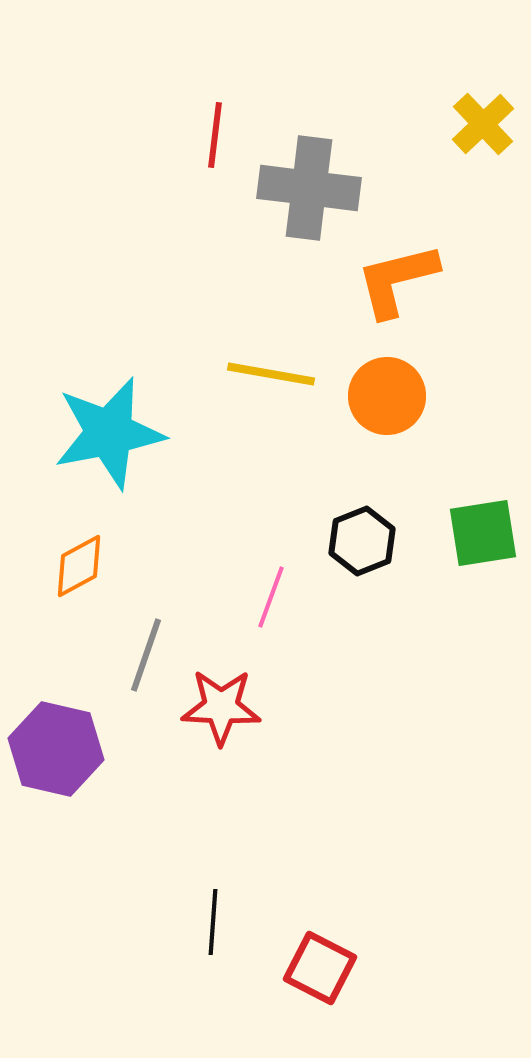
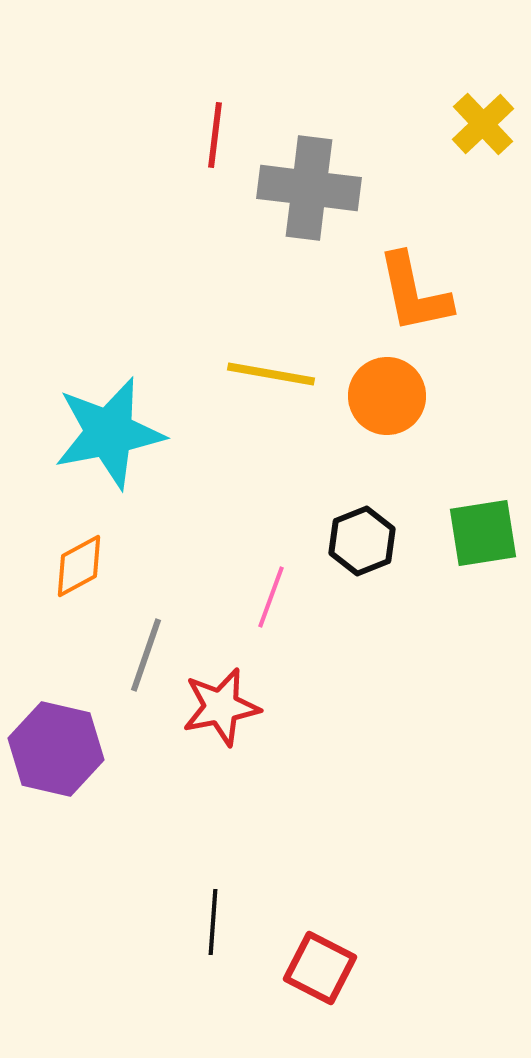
orange L-shape: moved 17 px right, 13 px down; rotated 88 degrees counterclockwise
red star: rotated 14 degrees counterclockwise
